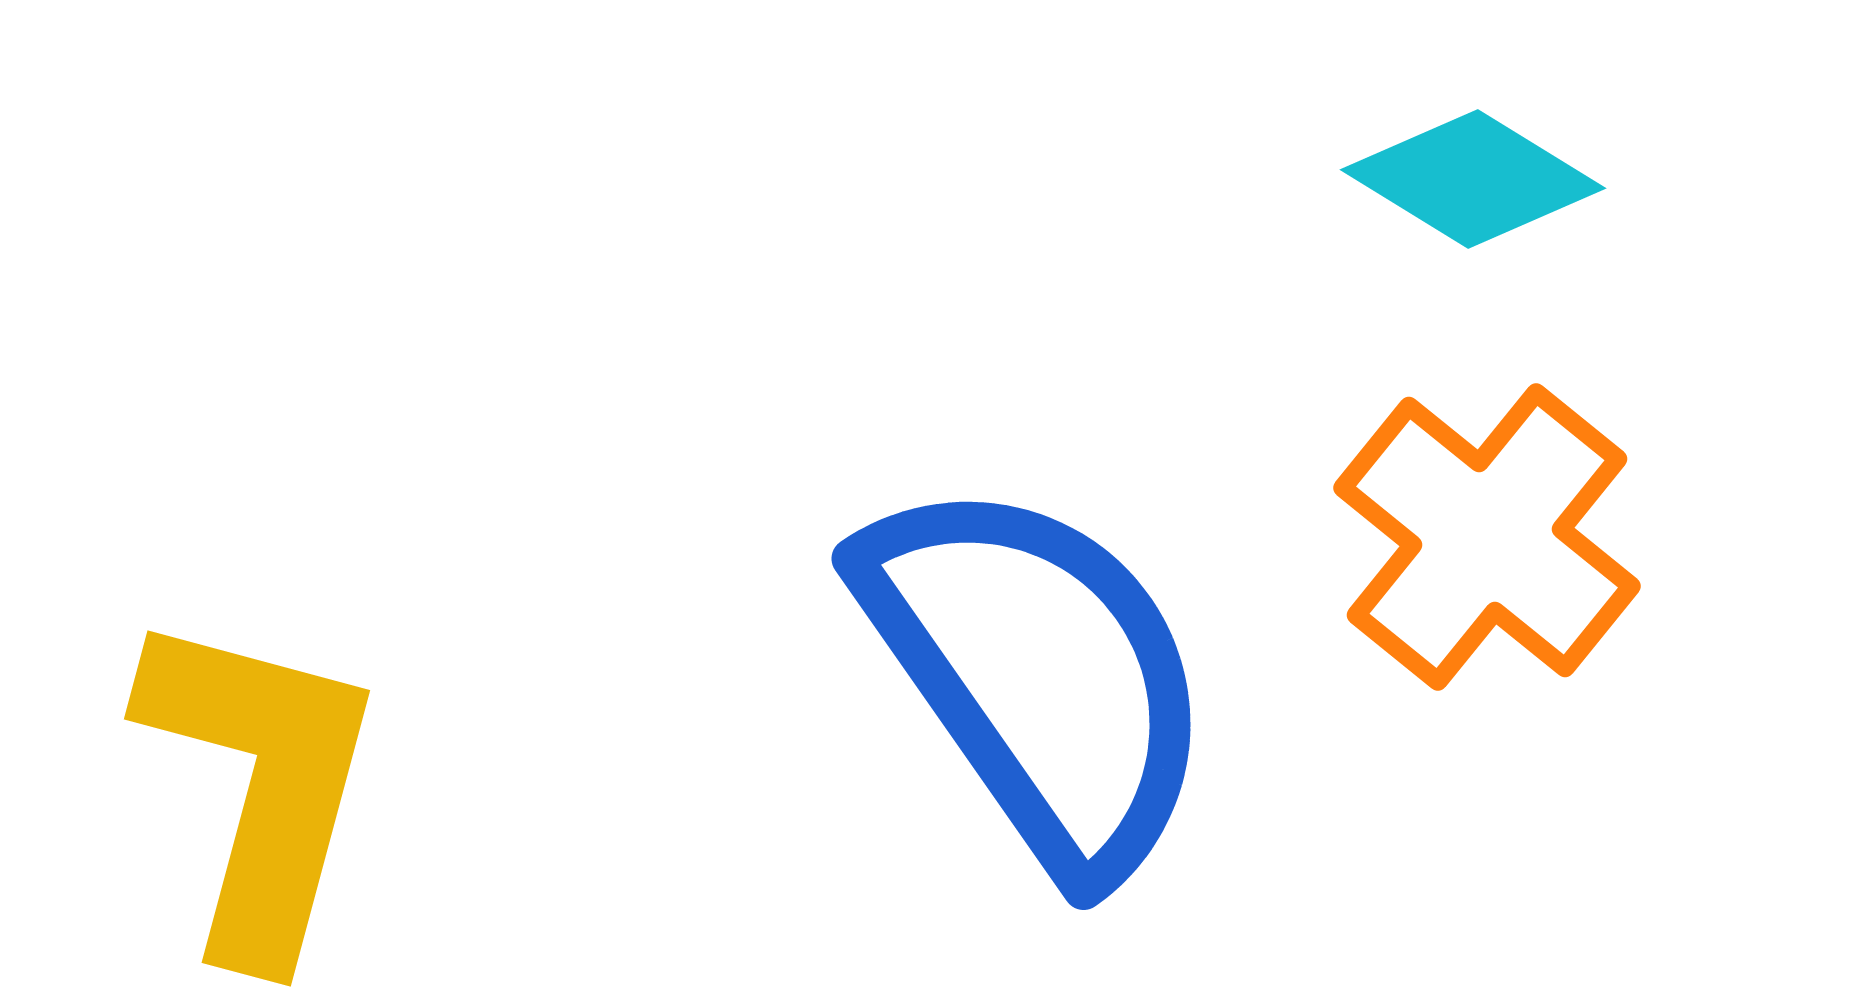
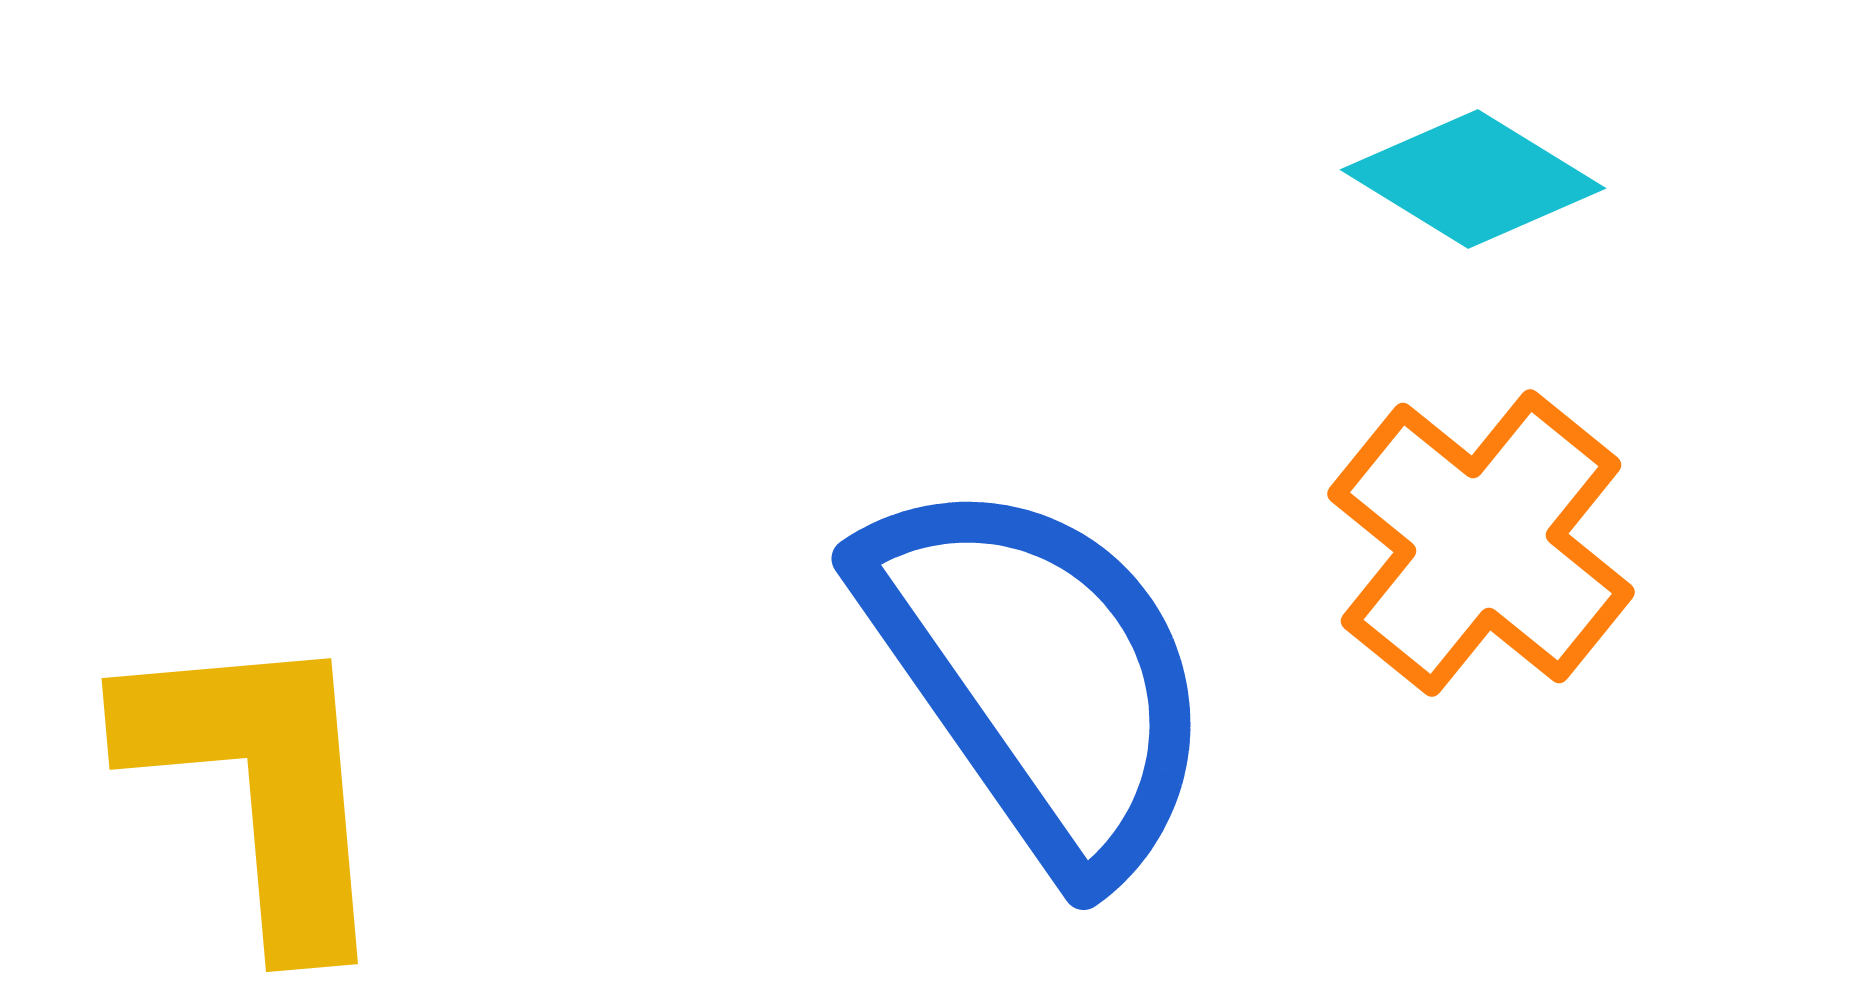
orange cross: moved 6 px left, 6 px down
yellow L-shape: rotated 20 degrees counterclockwise
